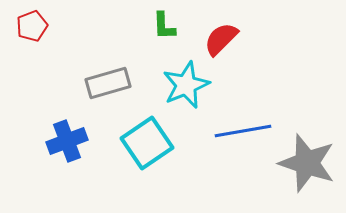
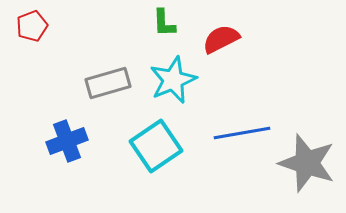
green L-shape: moved 3 px up
red semicircle: rotated 18 degrees clockwise
cyan star: moved 13 px left, 5 px up
blue line: moved 1 px left, 2 px down
cyan square: moved 9 px right, 3 px down
